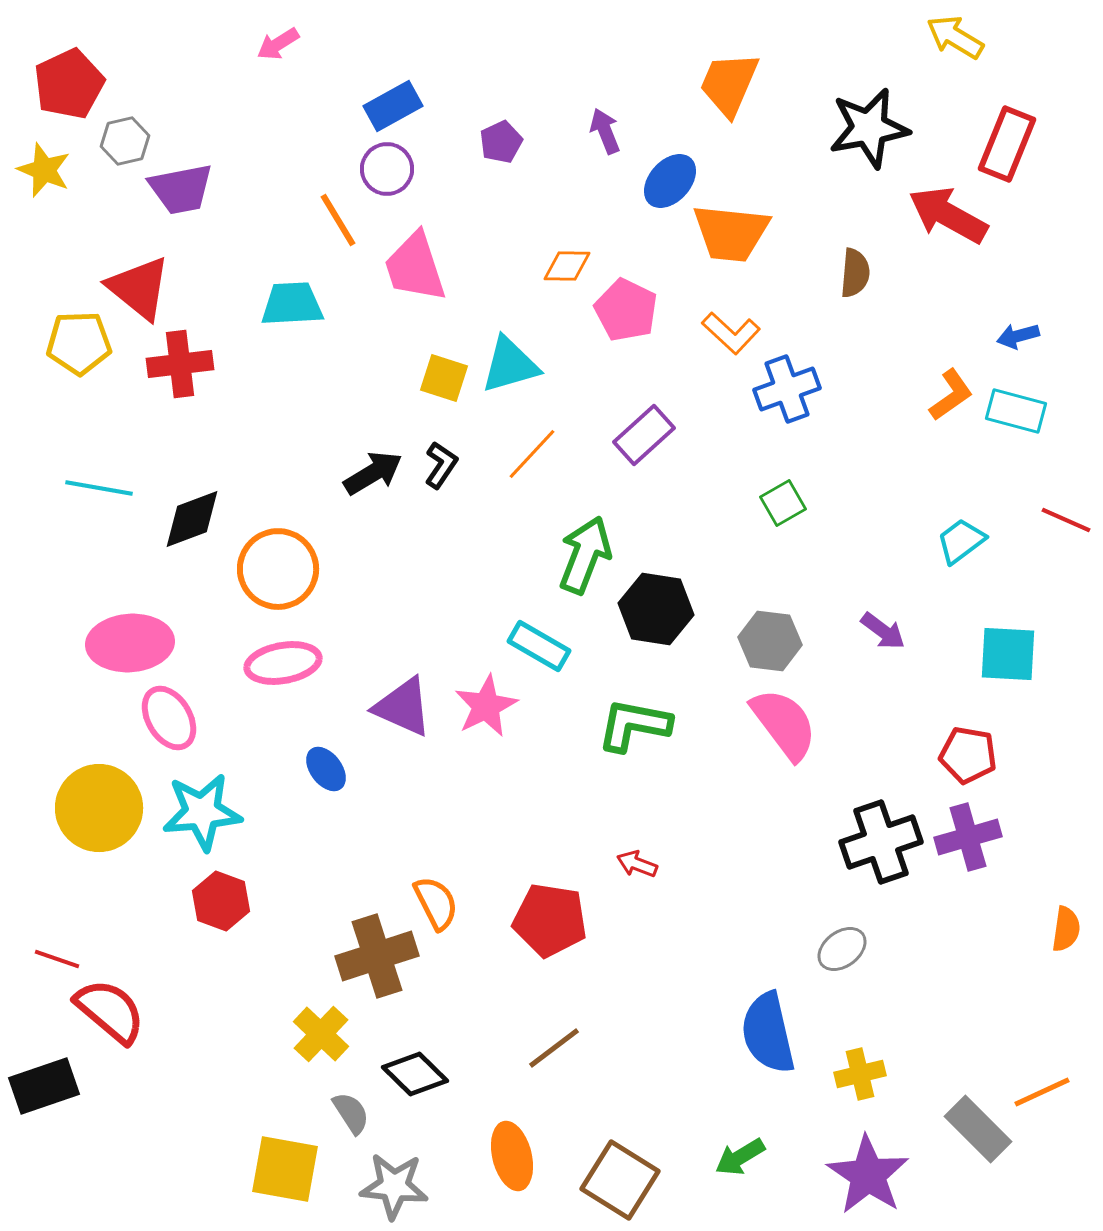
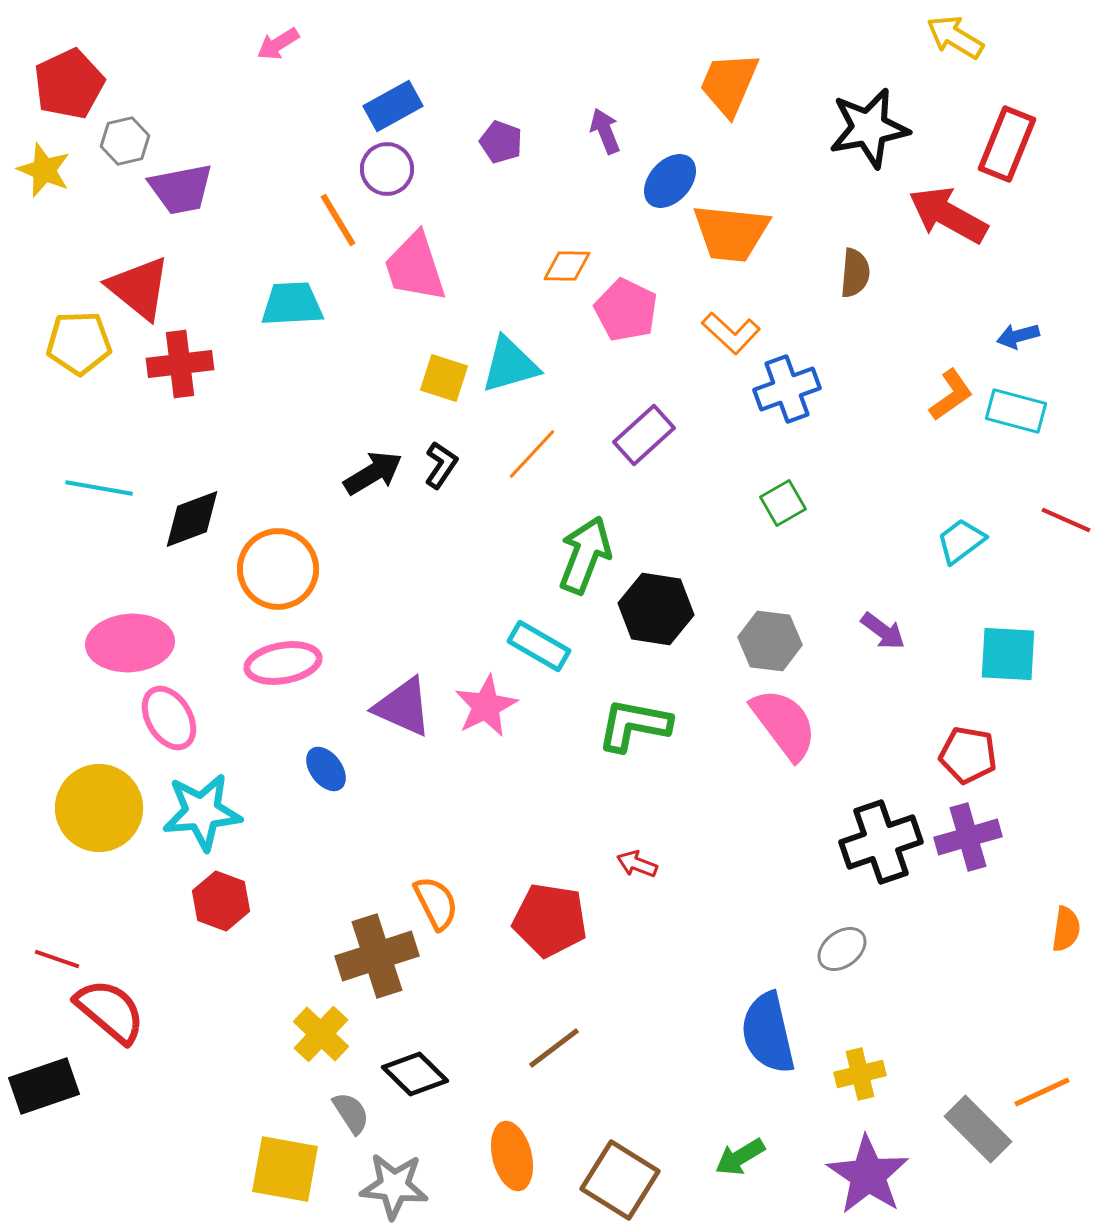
purple pentagon at (501, 142): rotated 27 degrees counterclockwise
